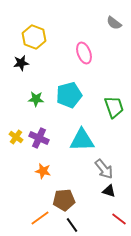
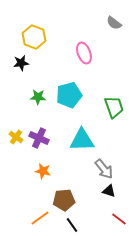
green star: moved 2 px right, 2 px up
